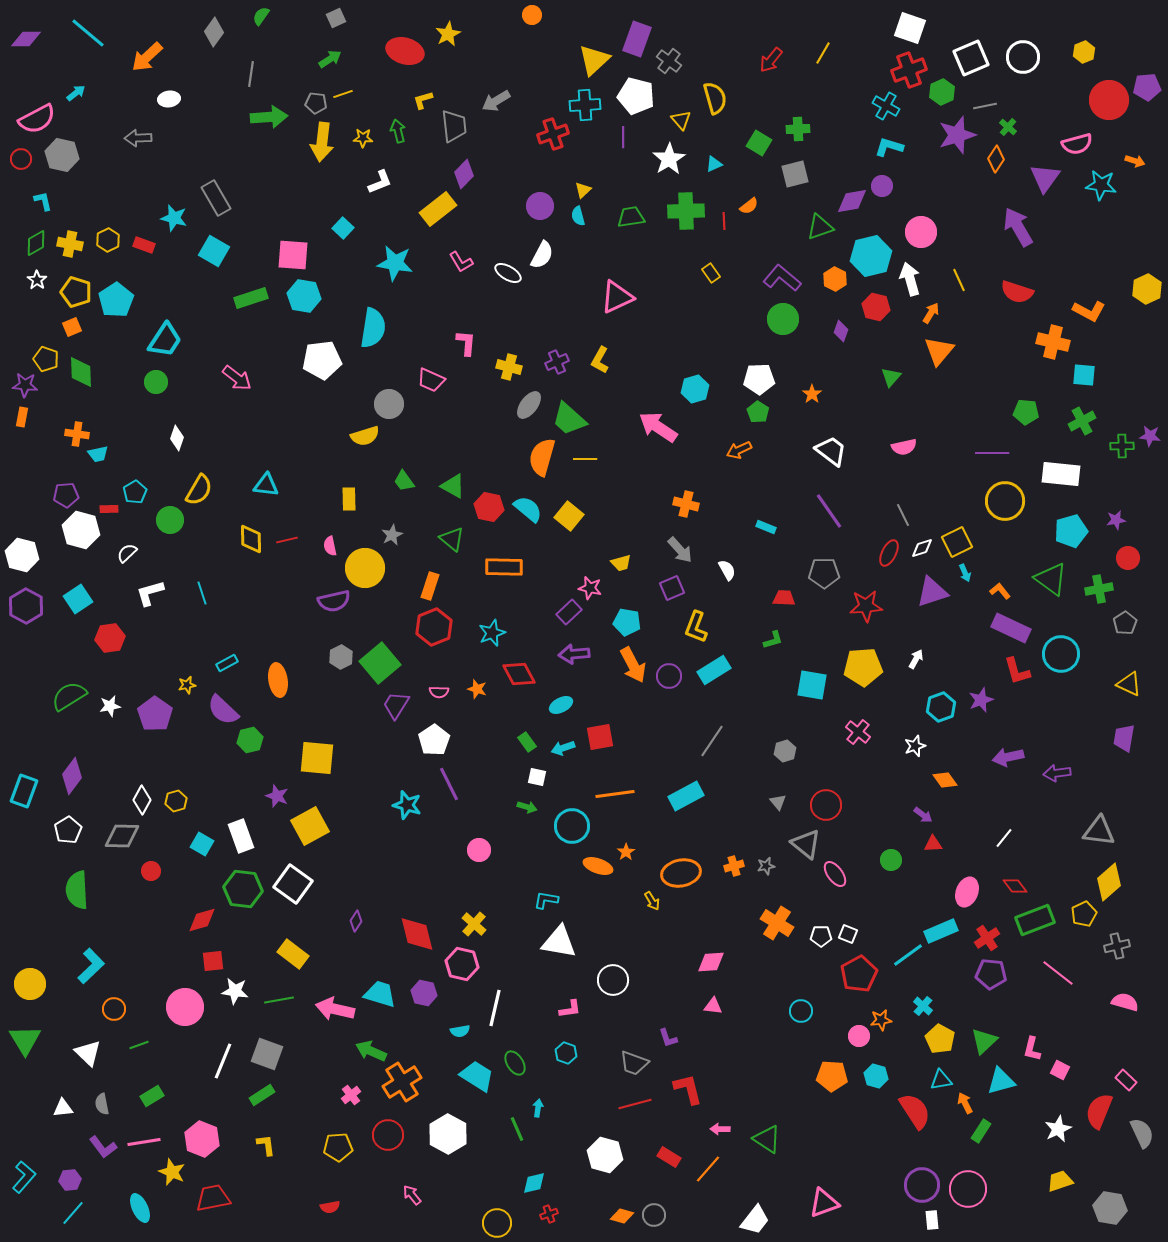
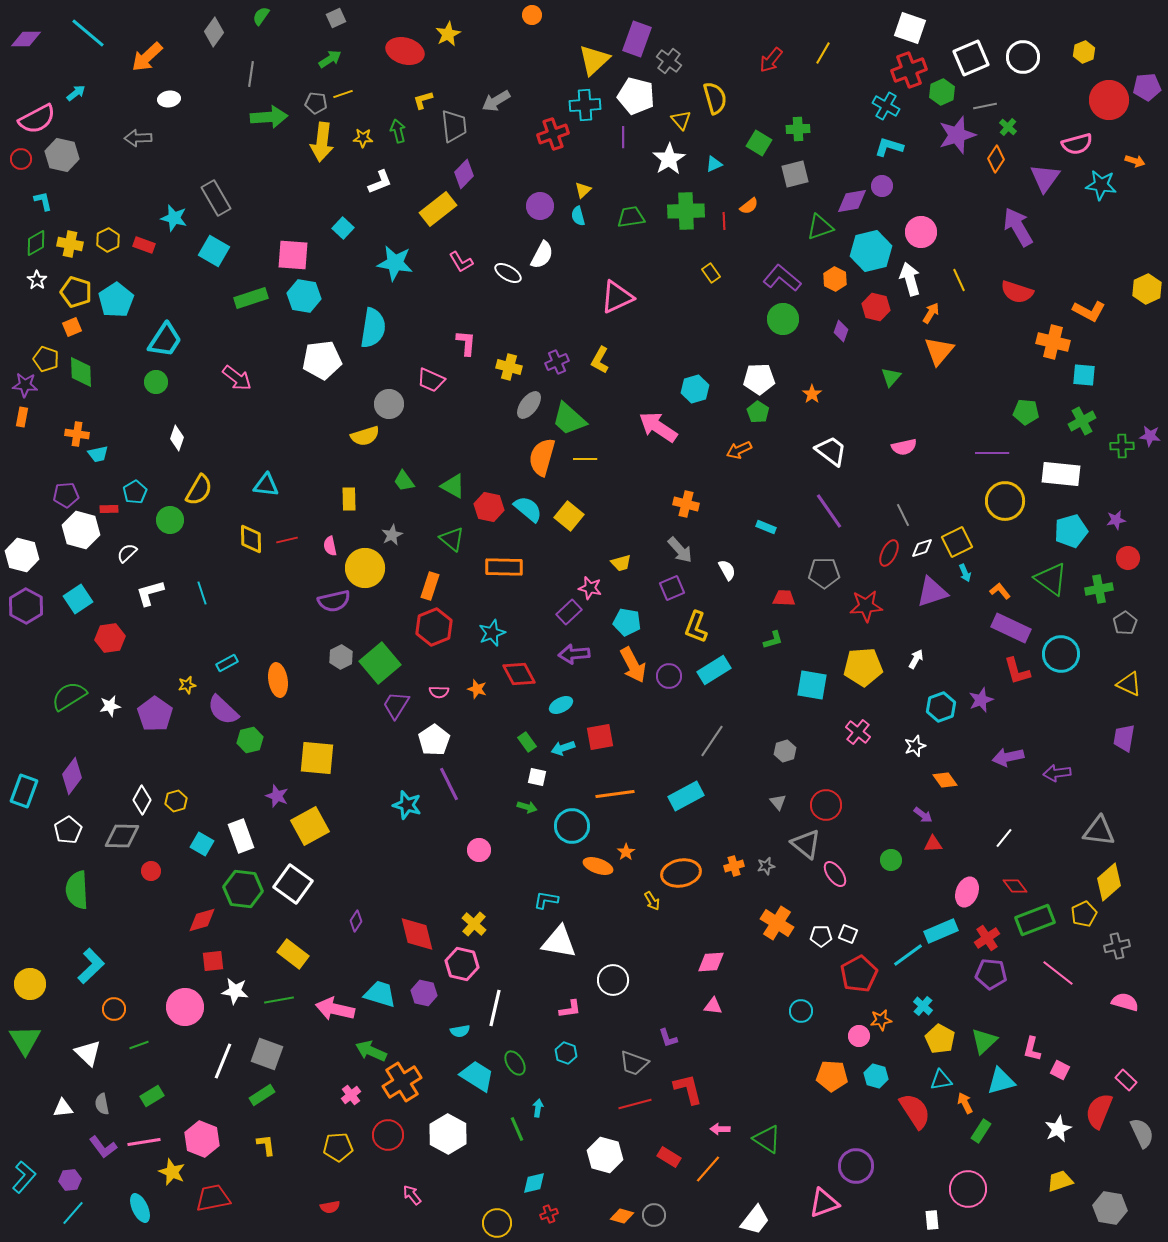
cyan hexagon at (871, 256): moved 5 px up
purple circle at (922, 1185): moved 66 px left, 19 px up
